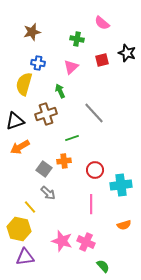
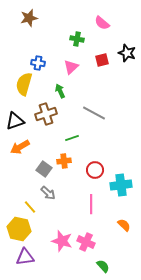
brown star: moved 3 px left, 14 px up
gray line: rotated 20 degrees counterclockwise
orange semicircle: rotated 120 degrees counterclockwise
